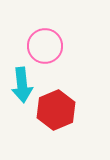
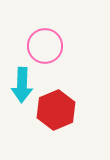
cyan arrow: rotated 8 degrees clockwise
